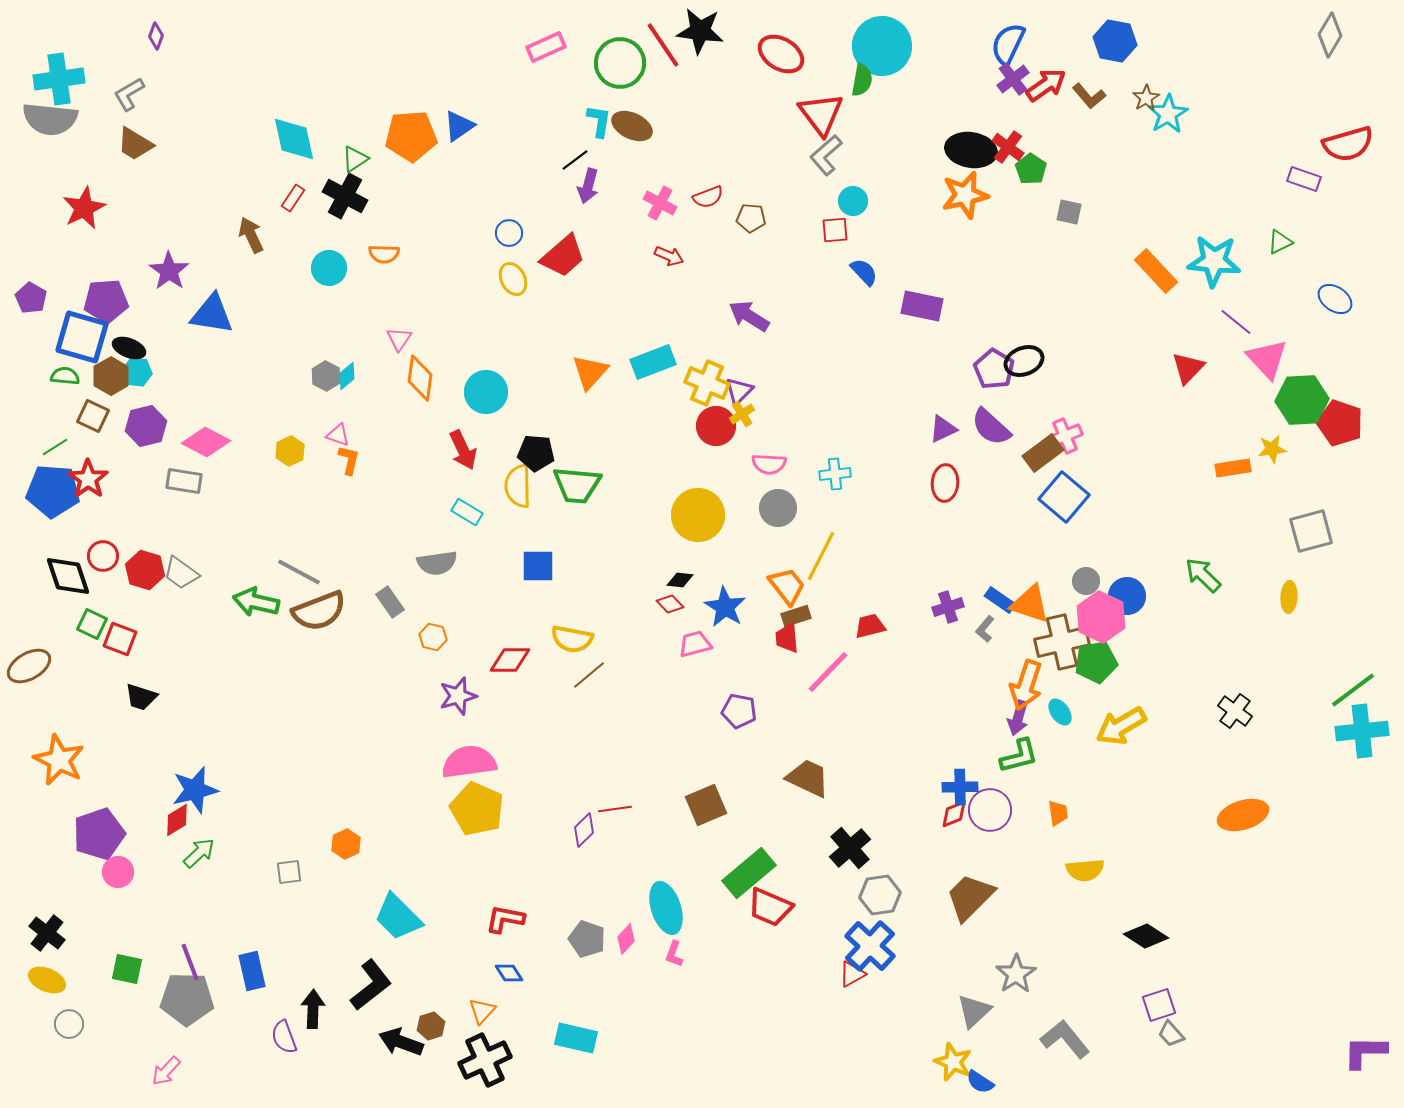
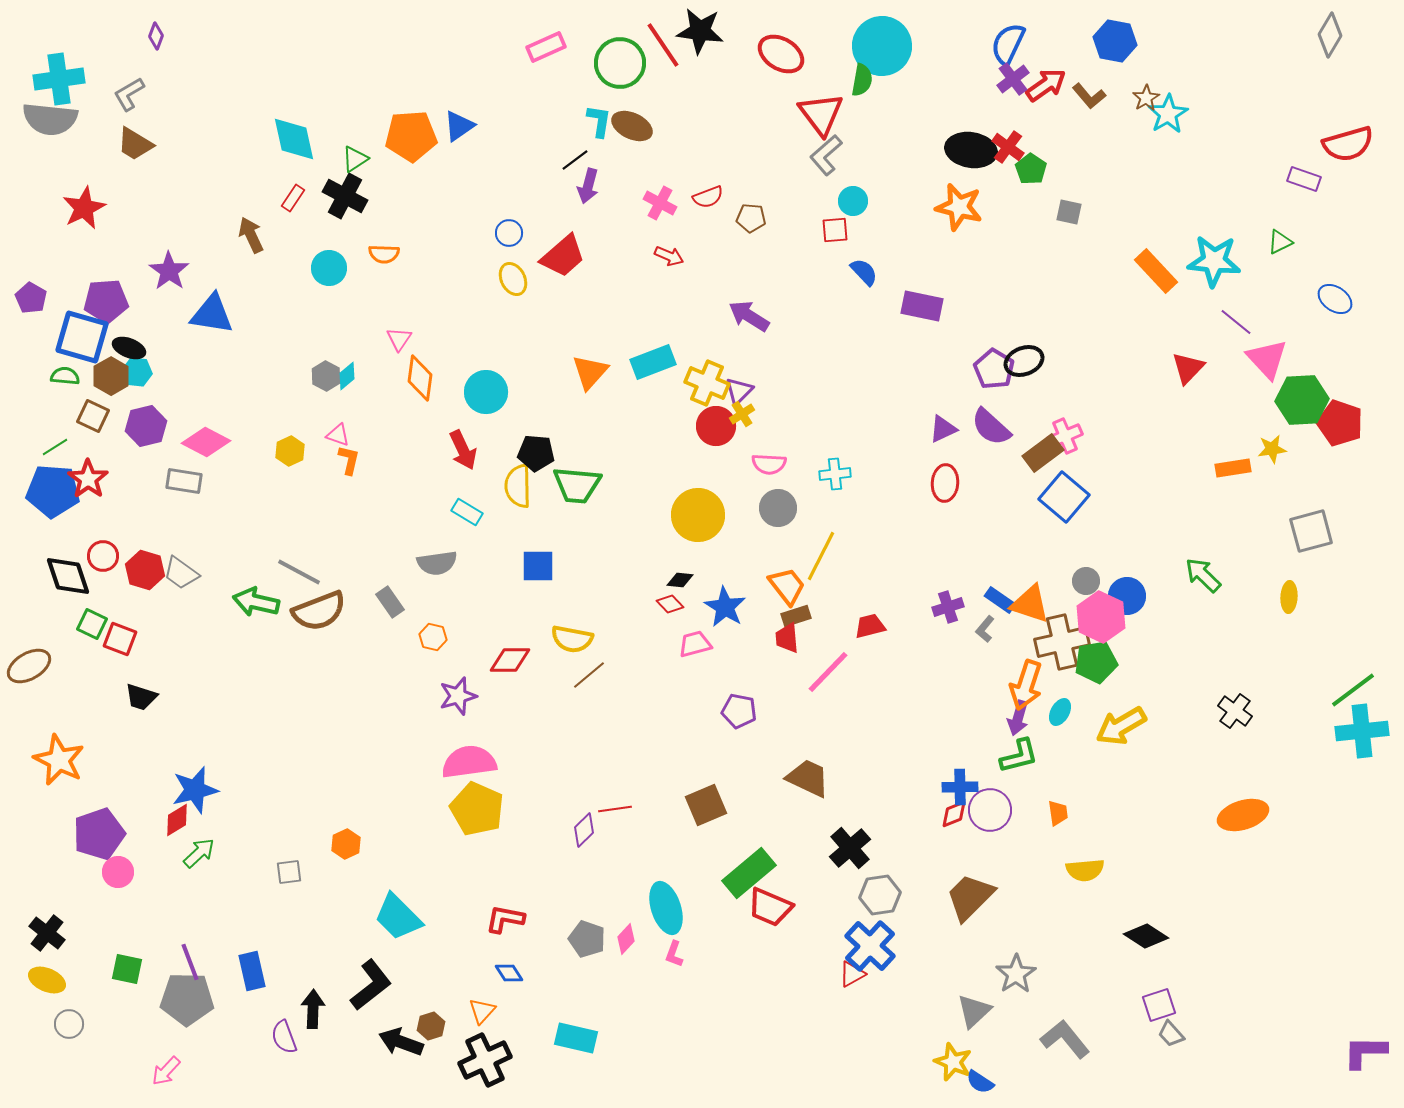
orange star at (965, 195): moved 6 px left, 12 px down; rotated 27 degrees clockwise
cyan ellipse at (1060, 712): rotated 64 degrees clockwise
